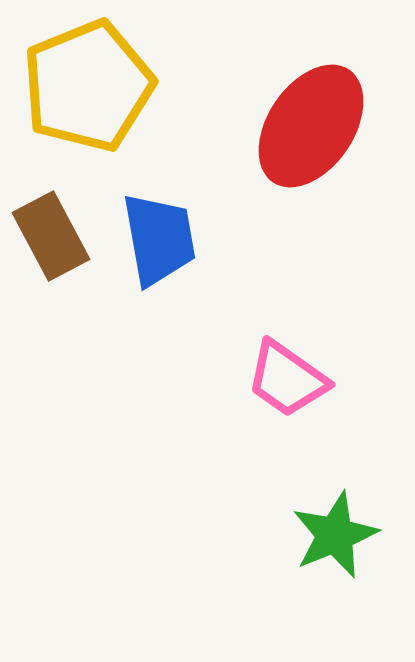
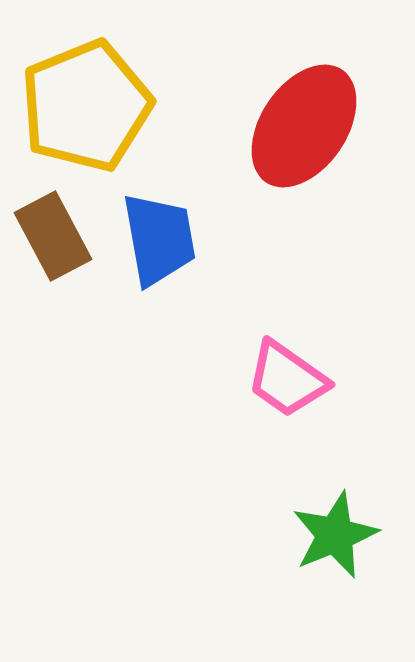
yellow pentagon: moved 2 px left, 20 px down
red ellipse: moved 7 px left
brown rectangle: moved 2 px right
